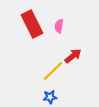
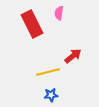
pink semicircle: moved 13 px up
yellow line: moved 5 px left, 1 px down; rotated 30 degrees clockwise
blue star: moved 1 px right, 2 px up
